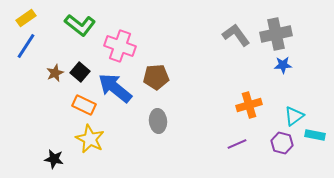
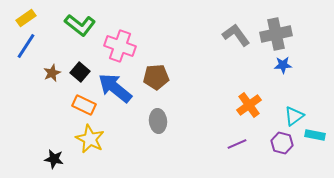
brown star: moved 3 px left
orange cross: rotated 20 degrees counterclockwise
